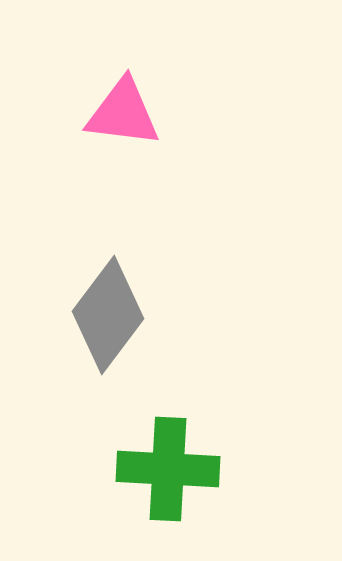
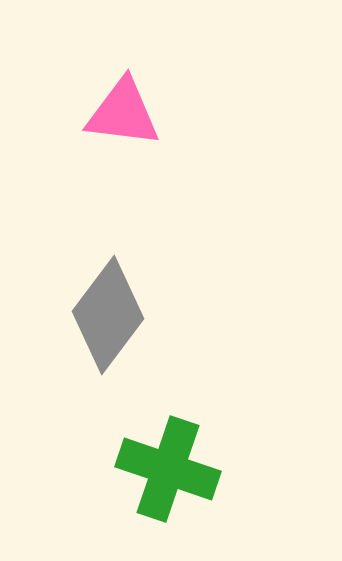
green cross: rotated 16 degrees clockwise
